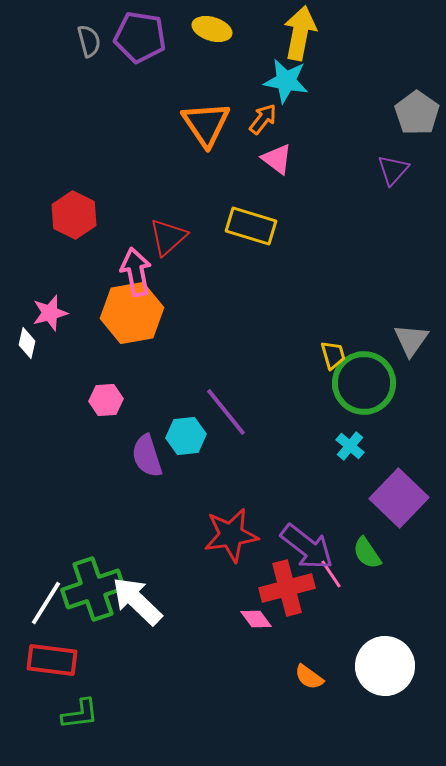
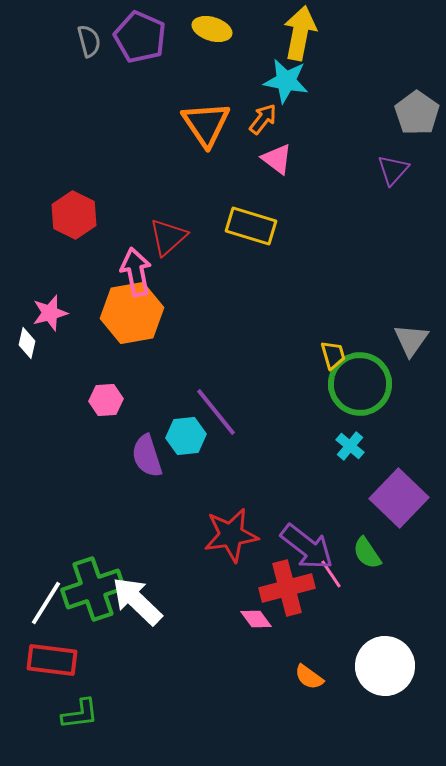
purple pentagon: rotated 15 degrees clockwise
green circle: moved 4 px left, 1 px down
purple line: moved 10 px left
